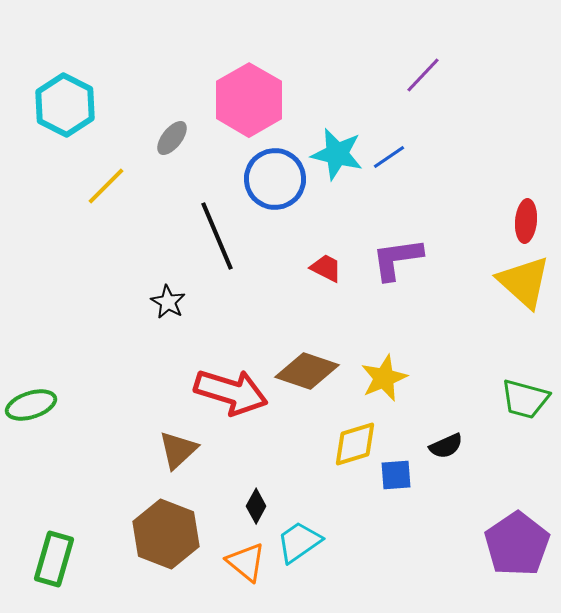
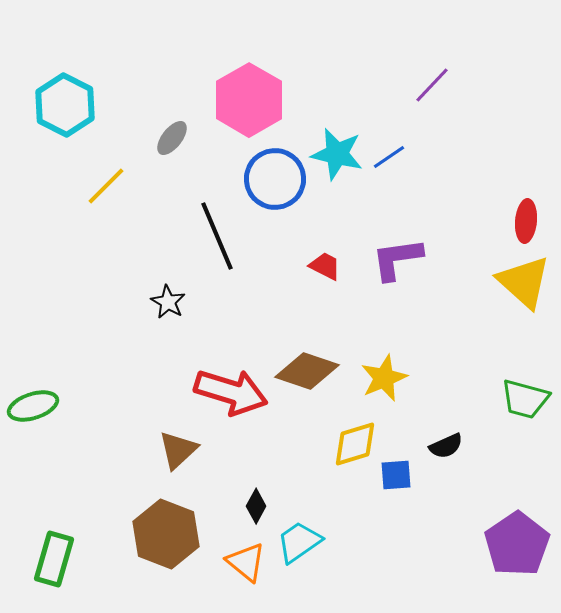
purple line: moved 9 px right, 10 px down
red trapezoid: moved 1 px left, 2 px up
green ellipse: moved 2 px right, 1 px down
